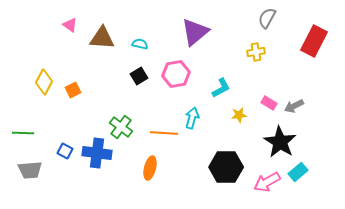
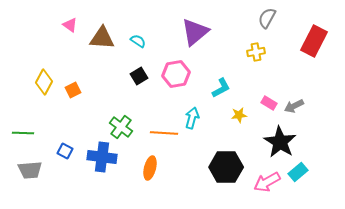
cyan semicircle: moved 2 px left, 3 px up; rotated 21 degrees clockwise
blue cross: moved 5 px right, 4 px down
